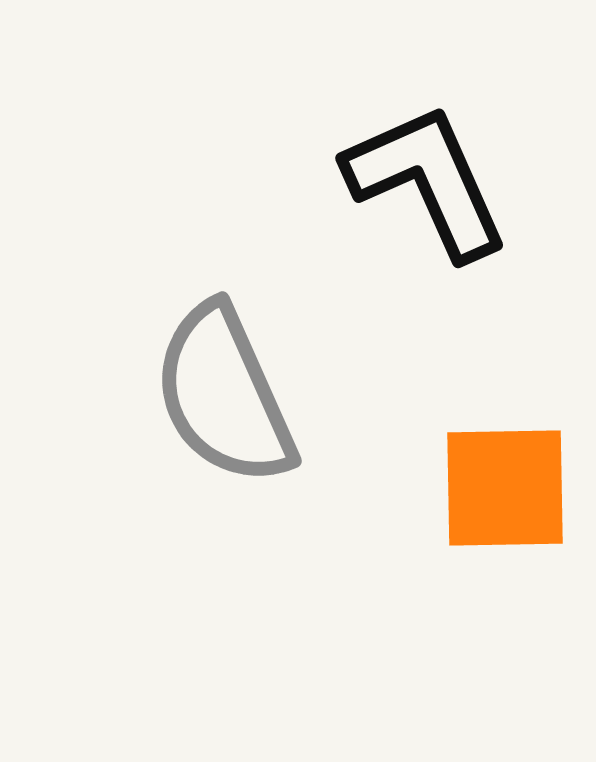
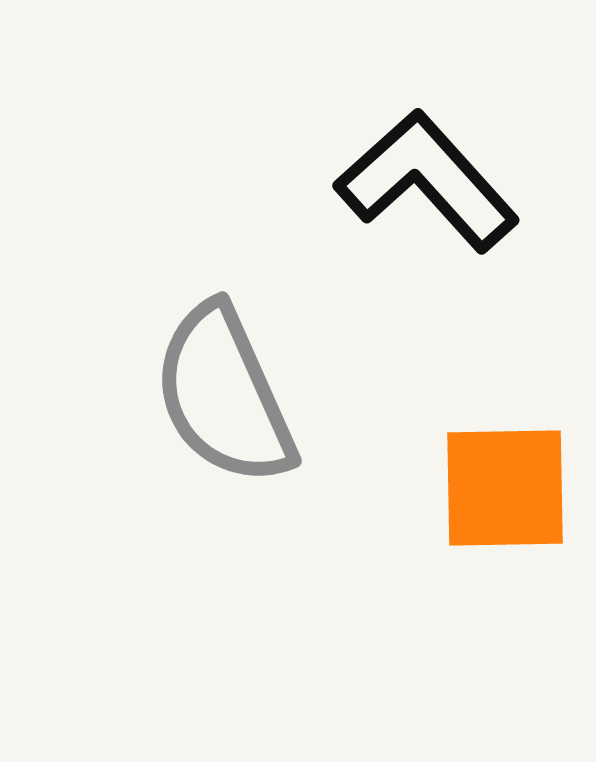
black L-shape: rotated 18 degrees counterclockwise
